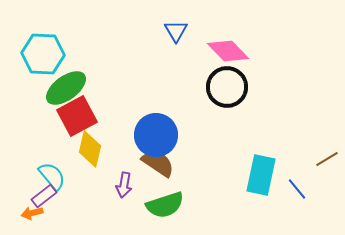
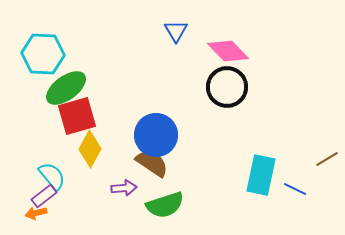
red square: rotated 12 degrees clockwise
yellow diamond: rotated 15 degrees clockwise
brown semicircle: moved 6 px left
purple arrow: moved 3 px down; rotated 105 degrees counterclockwise
blue line: moved 2 px left; rotated 25 degrees counterclockwise
orange arrow: moved 4 px right
